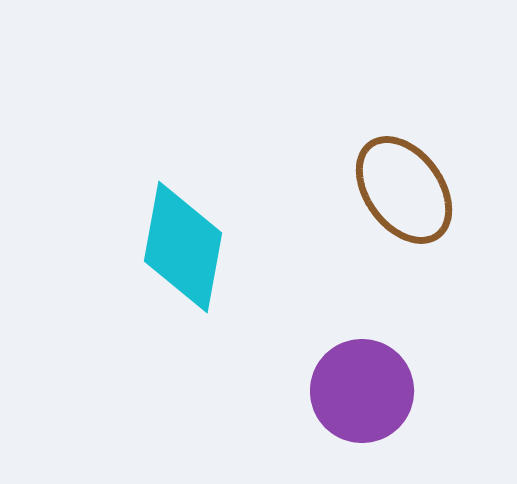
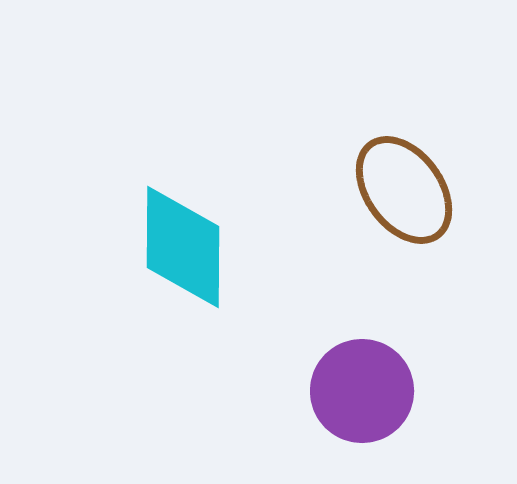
cyan diamond: rotated 10 degrees counterclockwise
